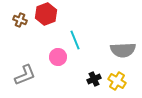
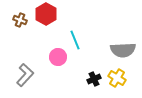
red hexagon: rotated 10 degrees counterclockwise
gray L-shape: rotated 25 degrees counterclockwise
yellow cross: moved 3 px up
